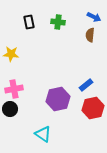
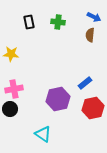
blue rectangle: moved 1 px left, 2 px up
